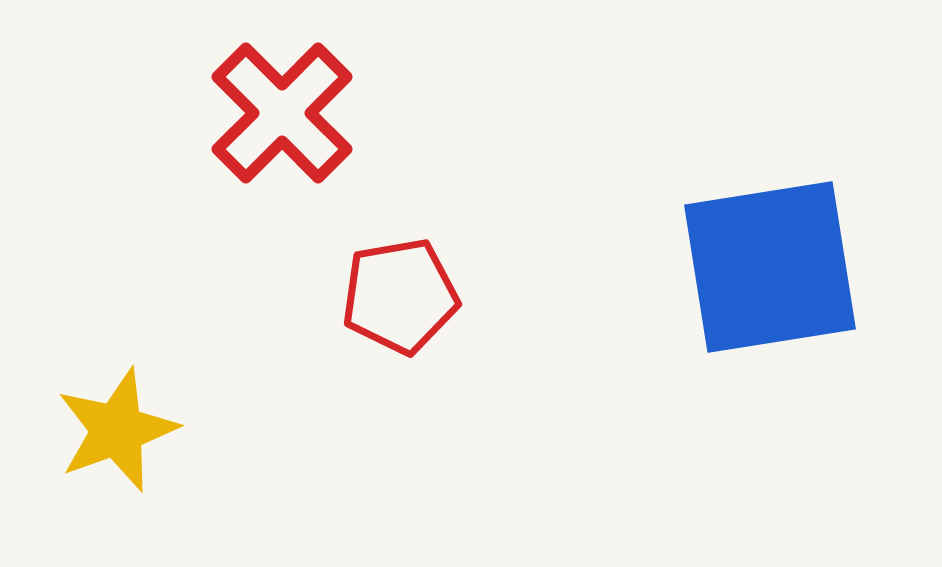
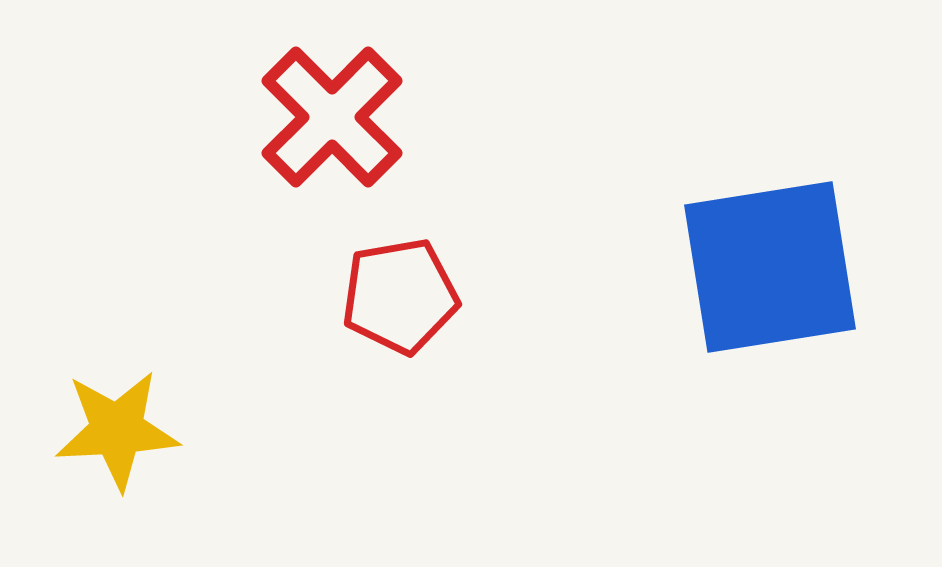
red cross: moved 50 px right, 4 px down
yellow star: rotated 17 degrees clockwise
